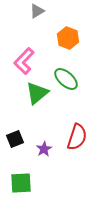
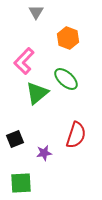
gray triangle: moved 1 px left, 1 px down; rotated 28 degrees counterclockwise
red semicircle: moved 1 px left, 2 px up
purple star: moved 4 px down; rotated 21 degrees clockwise
